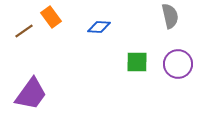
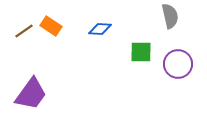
orange rectangle: moved 9 px down; rotated 20 degrees counterclockwise
blue diamond: moved 1 px right, 2 px down
green square: moved 4 px right, 10 px up
